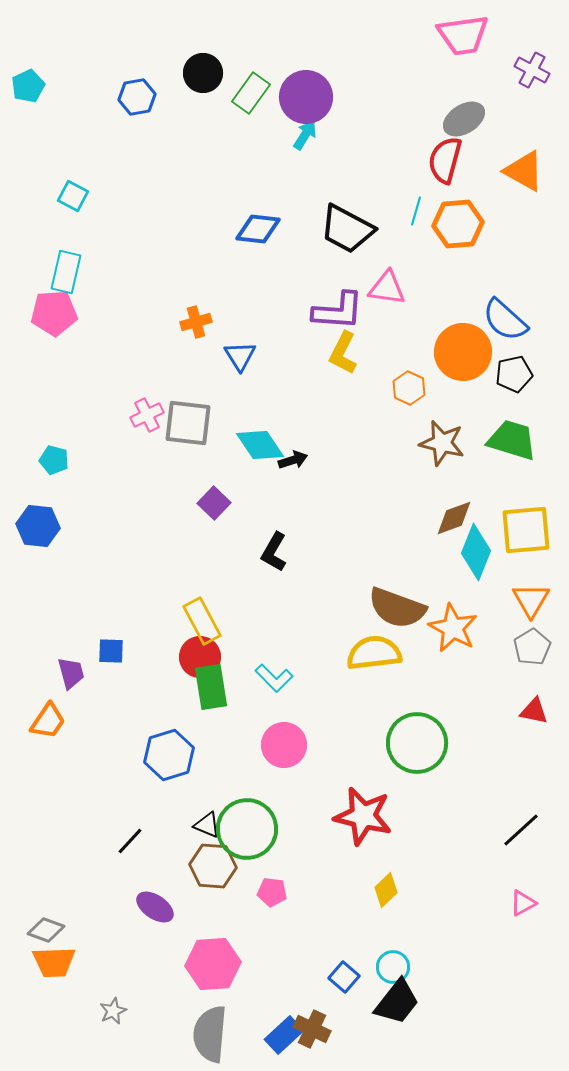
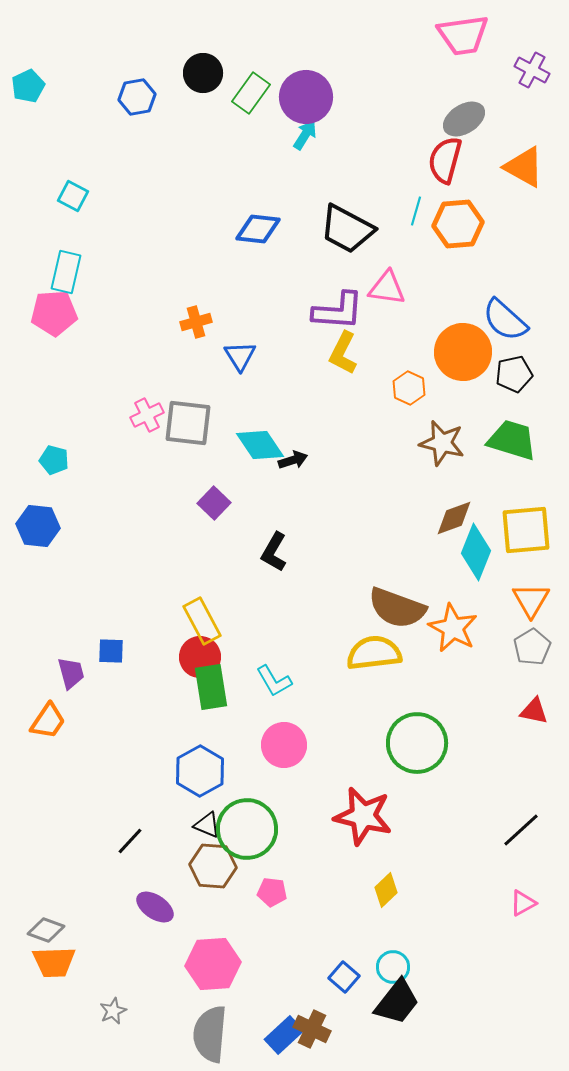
orange triangle at (524, 171): moved 4 px up
cyan L-shape at (274, 678): moved 3 px down; rotated 15 degrees clockwise
blue hexagon at (169, 755): moved 31 px right, 16 px down; rotated 12 degrees counterclockwise
